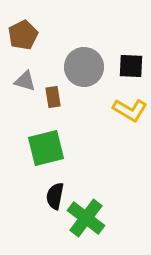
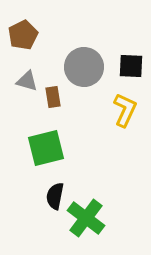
gray triangle: moved 2 px right
yellow L-shape: moved 5 px left; rotated 96 degrees counterclockwise
